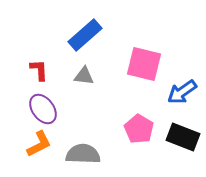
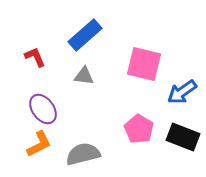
red L-shape: moved 4 px left, 13 px up; rotated 20 degrees counterclockwise
gray semicircle: rotated 16 degrees counterclockwise
